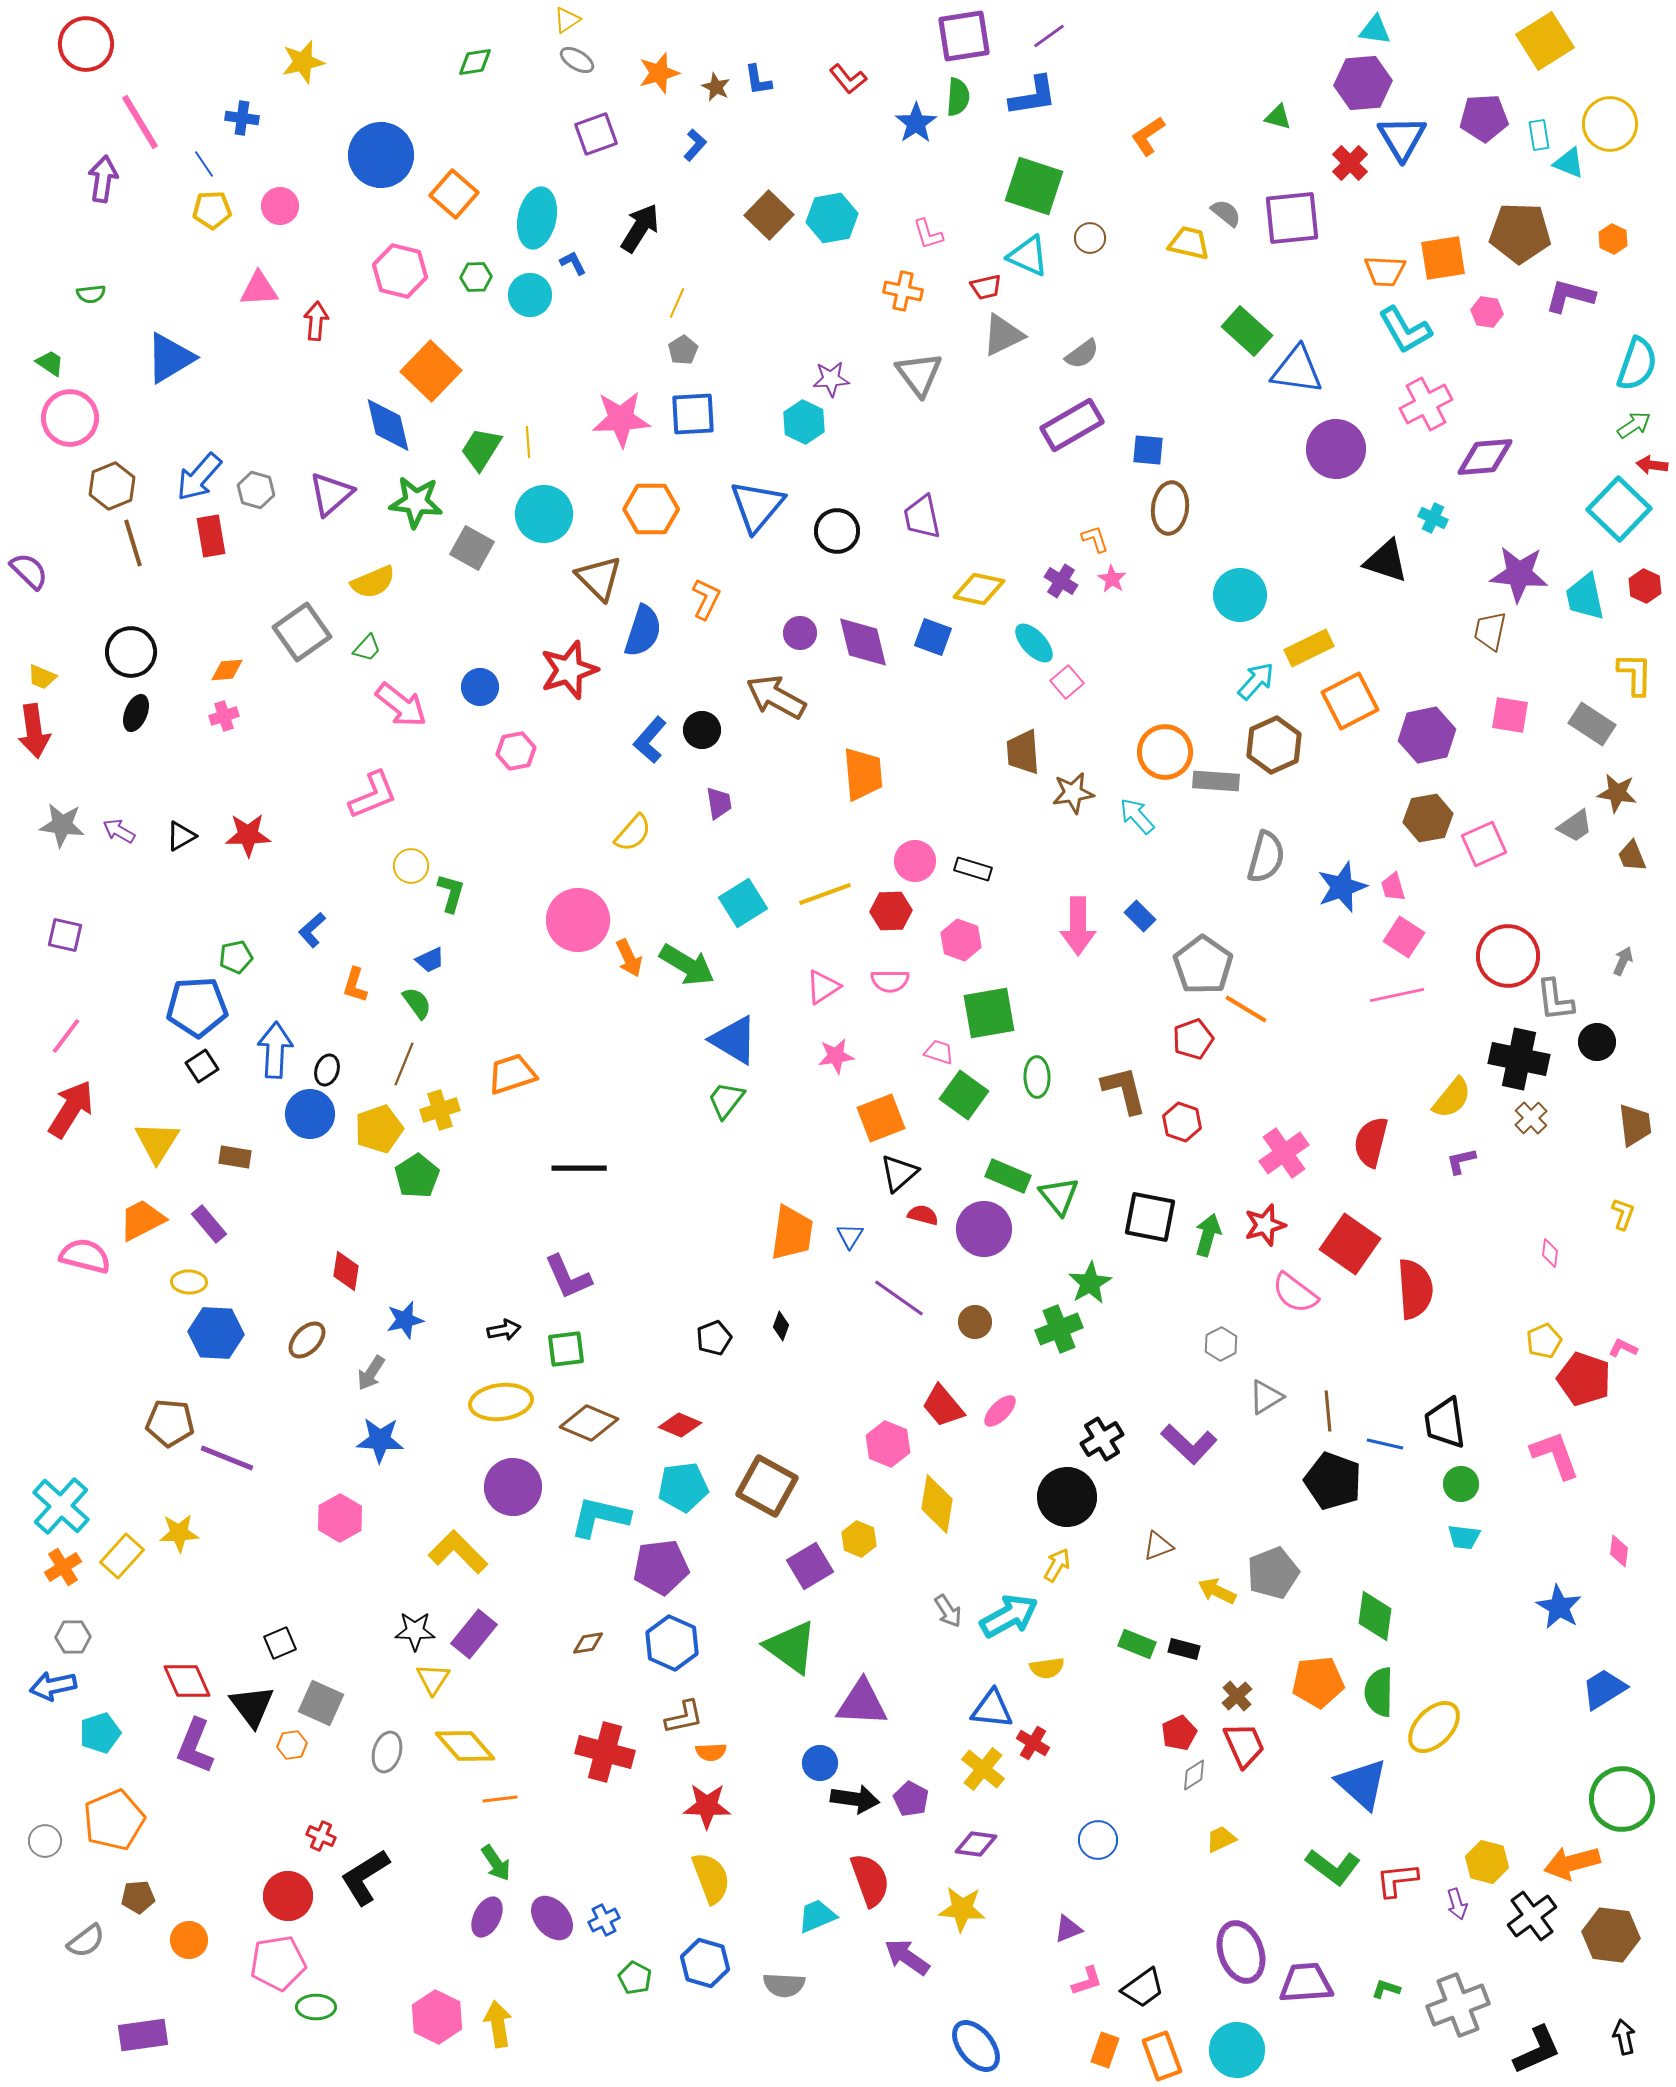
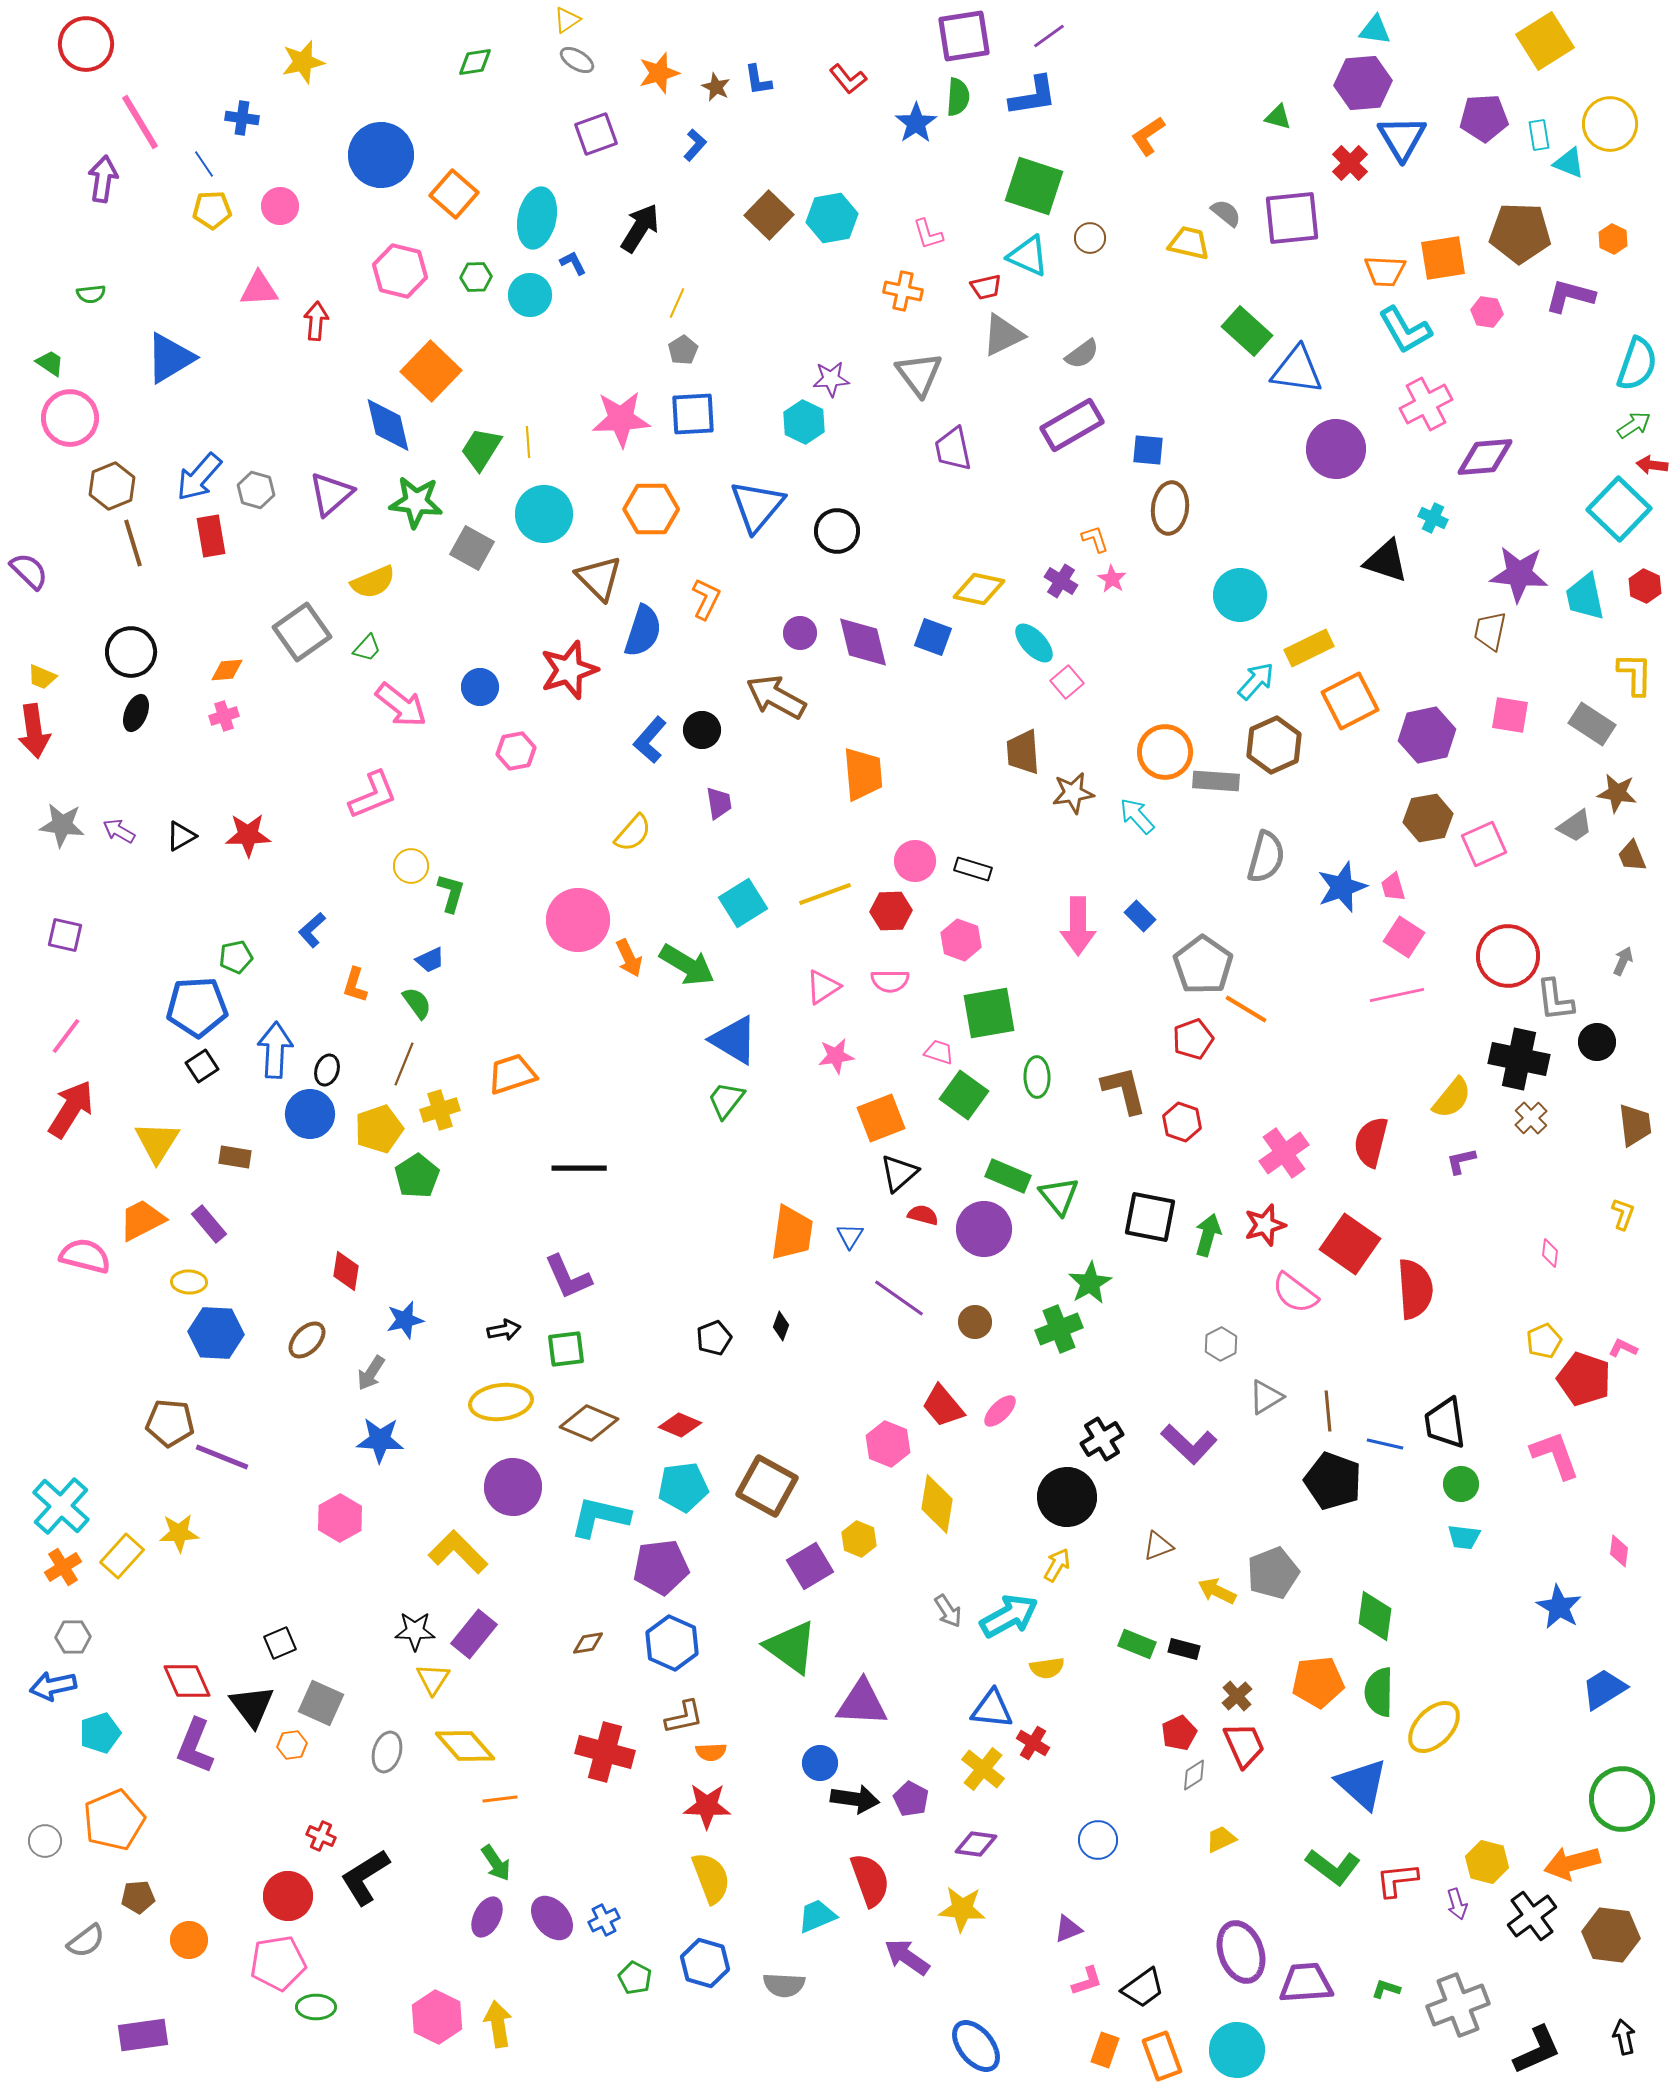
purple trapezoid at (922, 517): moved 31 px right, 68 px up
purple line at (227, 1458): moved 5 px left, 1 px up
